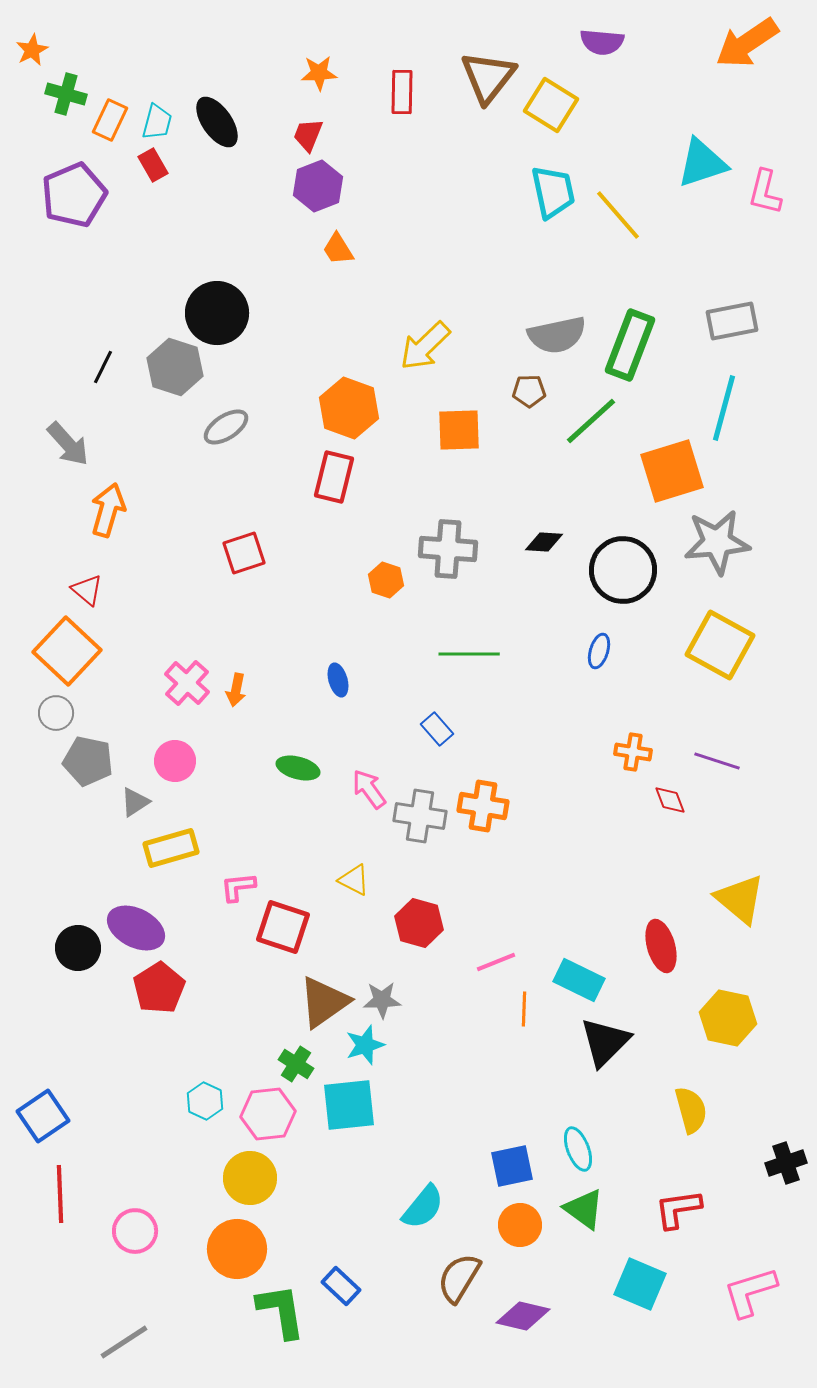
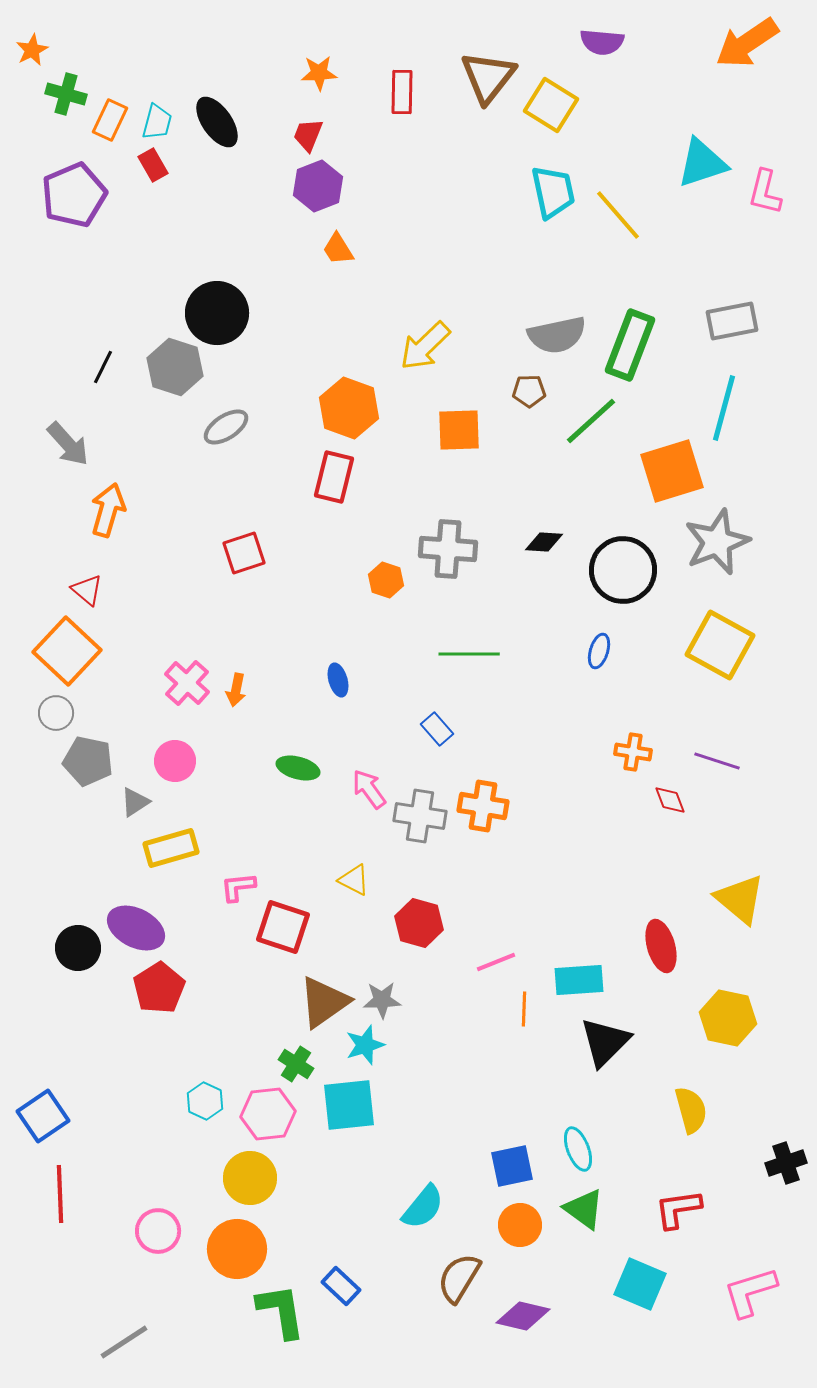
gray star at (717, 542): rotated 16 degrees counterclockwise
cyan rectangle at (579, 980): rotated 30 degrees counterclockwise
pink circle at (135, 1231): moved 23 px right
